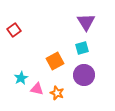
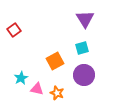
purple triangle: moved 1 px left, 3 px up
